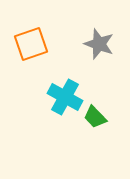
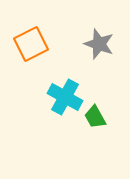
orange square: rotated 8 degrees counterclockwise
green trapezoid: rotated 15 degrees clockwise
